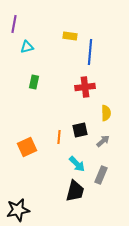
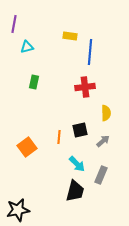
orange square: rotated 12 degrees counterclockwise
